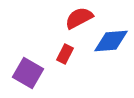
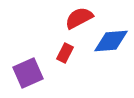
red rectangle: moved 1 px up
purple square: rotated 36 degrees clockwise
